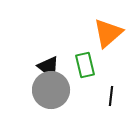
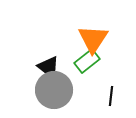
orange triangle: moved 15 px left, 6 px down; rotated 16 degrees counterclockwise
green rectangle: moved 2 px right, 4 px up; rotated 65 degrees clockwise
gray circle: moved 3 px right
